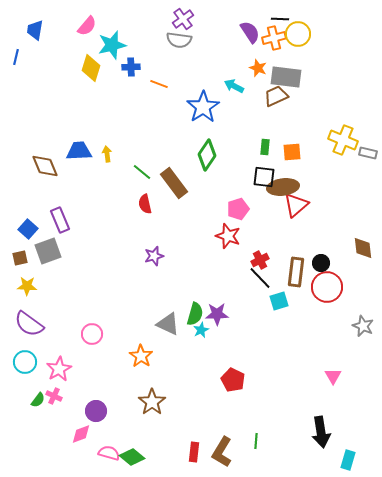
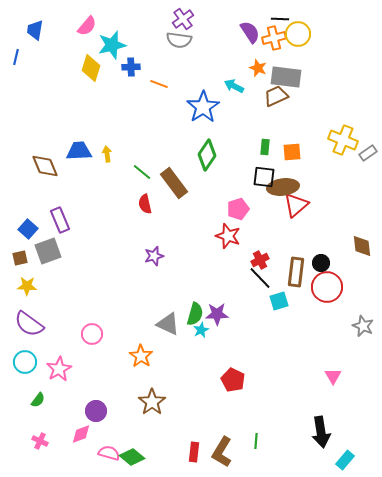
gray rectangle at (368, 153): rotated 48 degrees counterclockwise
brown diamond at (363, 248): moved 1 px left, 2 px up
pink cross at (54, 396): moved 14 px left, 45 px down
cyan rectangle at (348, 460): moved 3 px left; rotated 24 degrees clockwise
